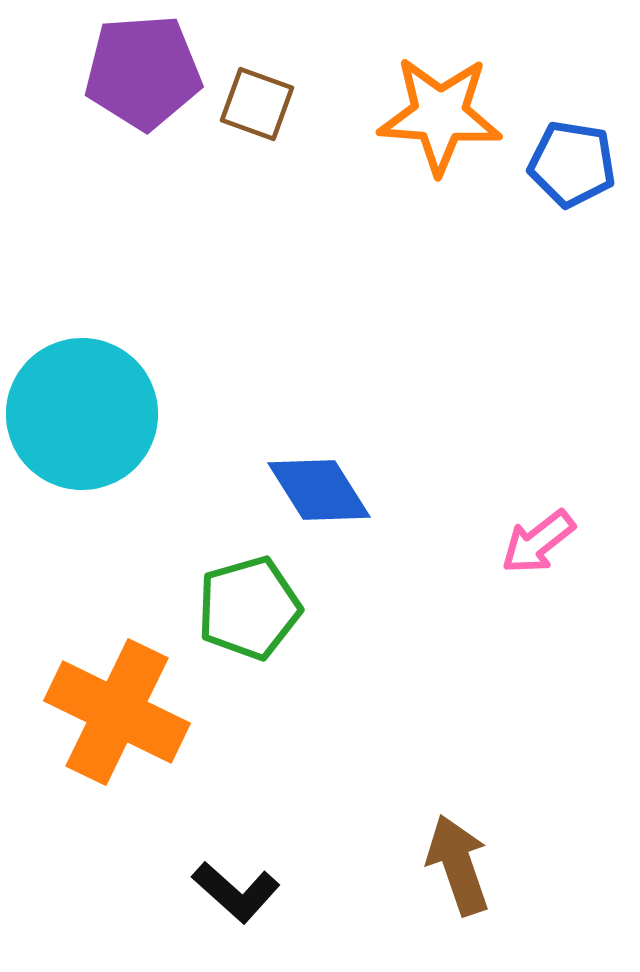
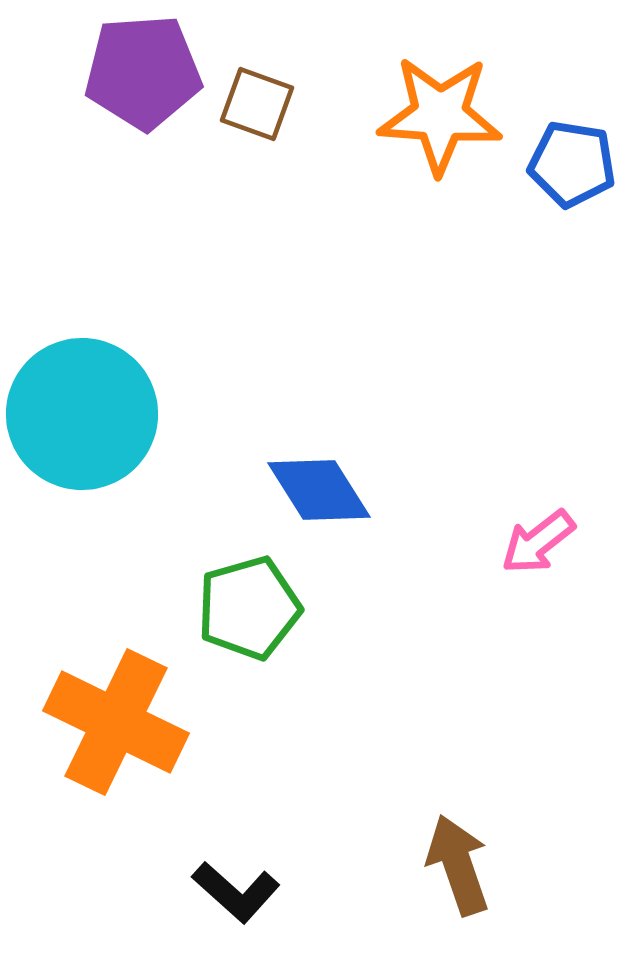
orange cross: moved 1 px left, 10 px down
